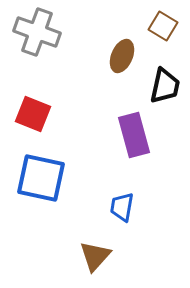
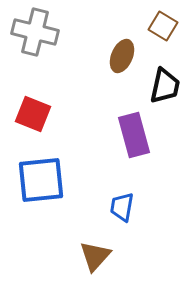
gray cross: moved 2 px left; rotated 6 degrees counterclockwise
blue square: moved 2 px down; rotated 18 degrees counterclockwise
